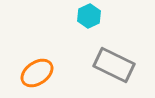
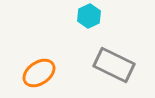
orange ellipse: moved 2 px right
